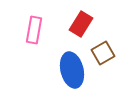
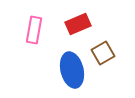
red rectangle: moved 3 px left; rotated 35 degrees clockwise
